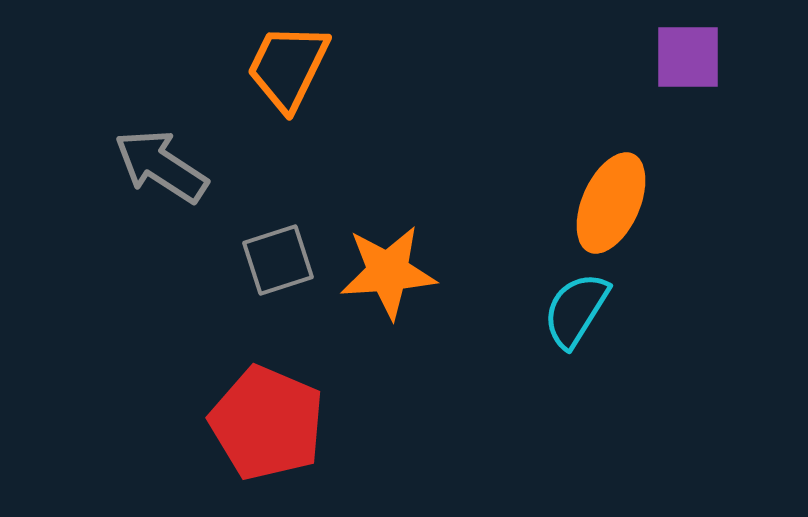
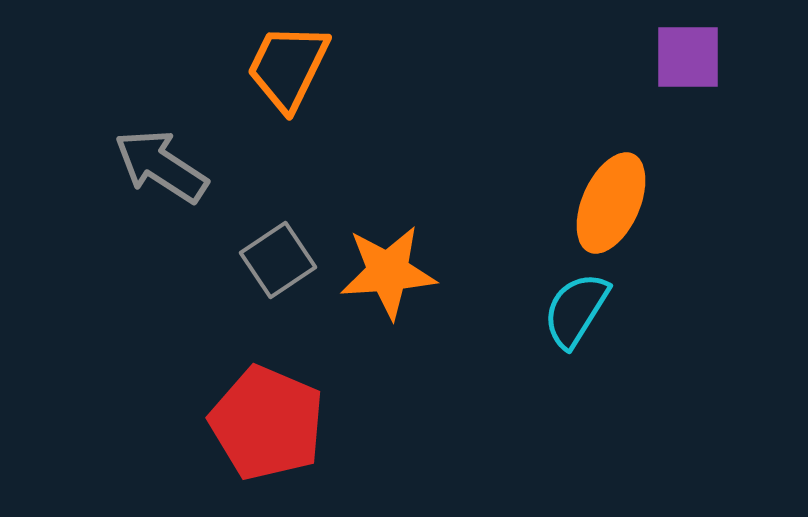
gray square: rotated 16 degrees counterclockwise
